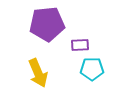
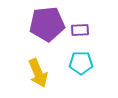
purple rectangle: moved 15 px up
cyan pentagon: moved 11 px left, 6 px up
